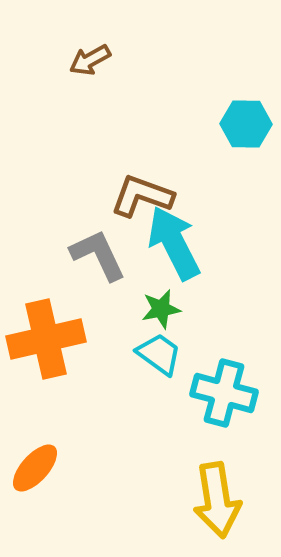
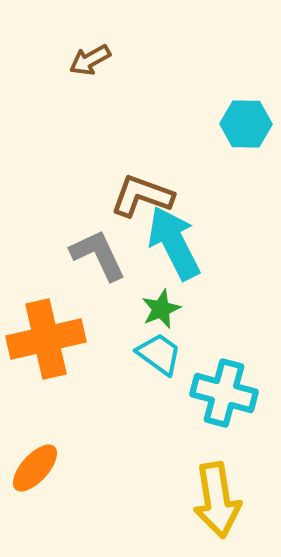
green star: rotated 12 degrees counterclockwise
